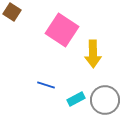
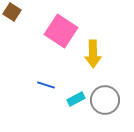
pink square: moved 1 px left, 1 px down
